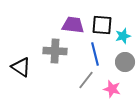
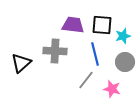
black triangle: moved 4 px up; rotated 45 degrees clockwise
